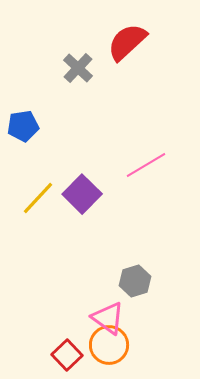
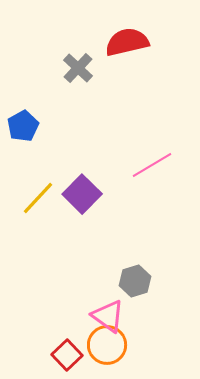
red semicircle: rotated 30 degrees clockwise
blue pentagon: rotated 20 degrees counterclockwise
pink line: moved 6 px right
pink triangle: moved 2 px up
orange circle: moved 2 px left
